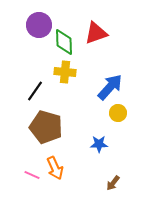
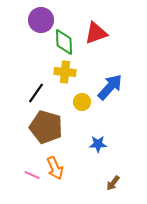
purple circle: moved 2 px right, 5 px up
black line: moved 1 px right, 2 px down
yellow circle: moved 36 px left, 11 px up
blue star: moved 1 px left
